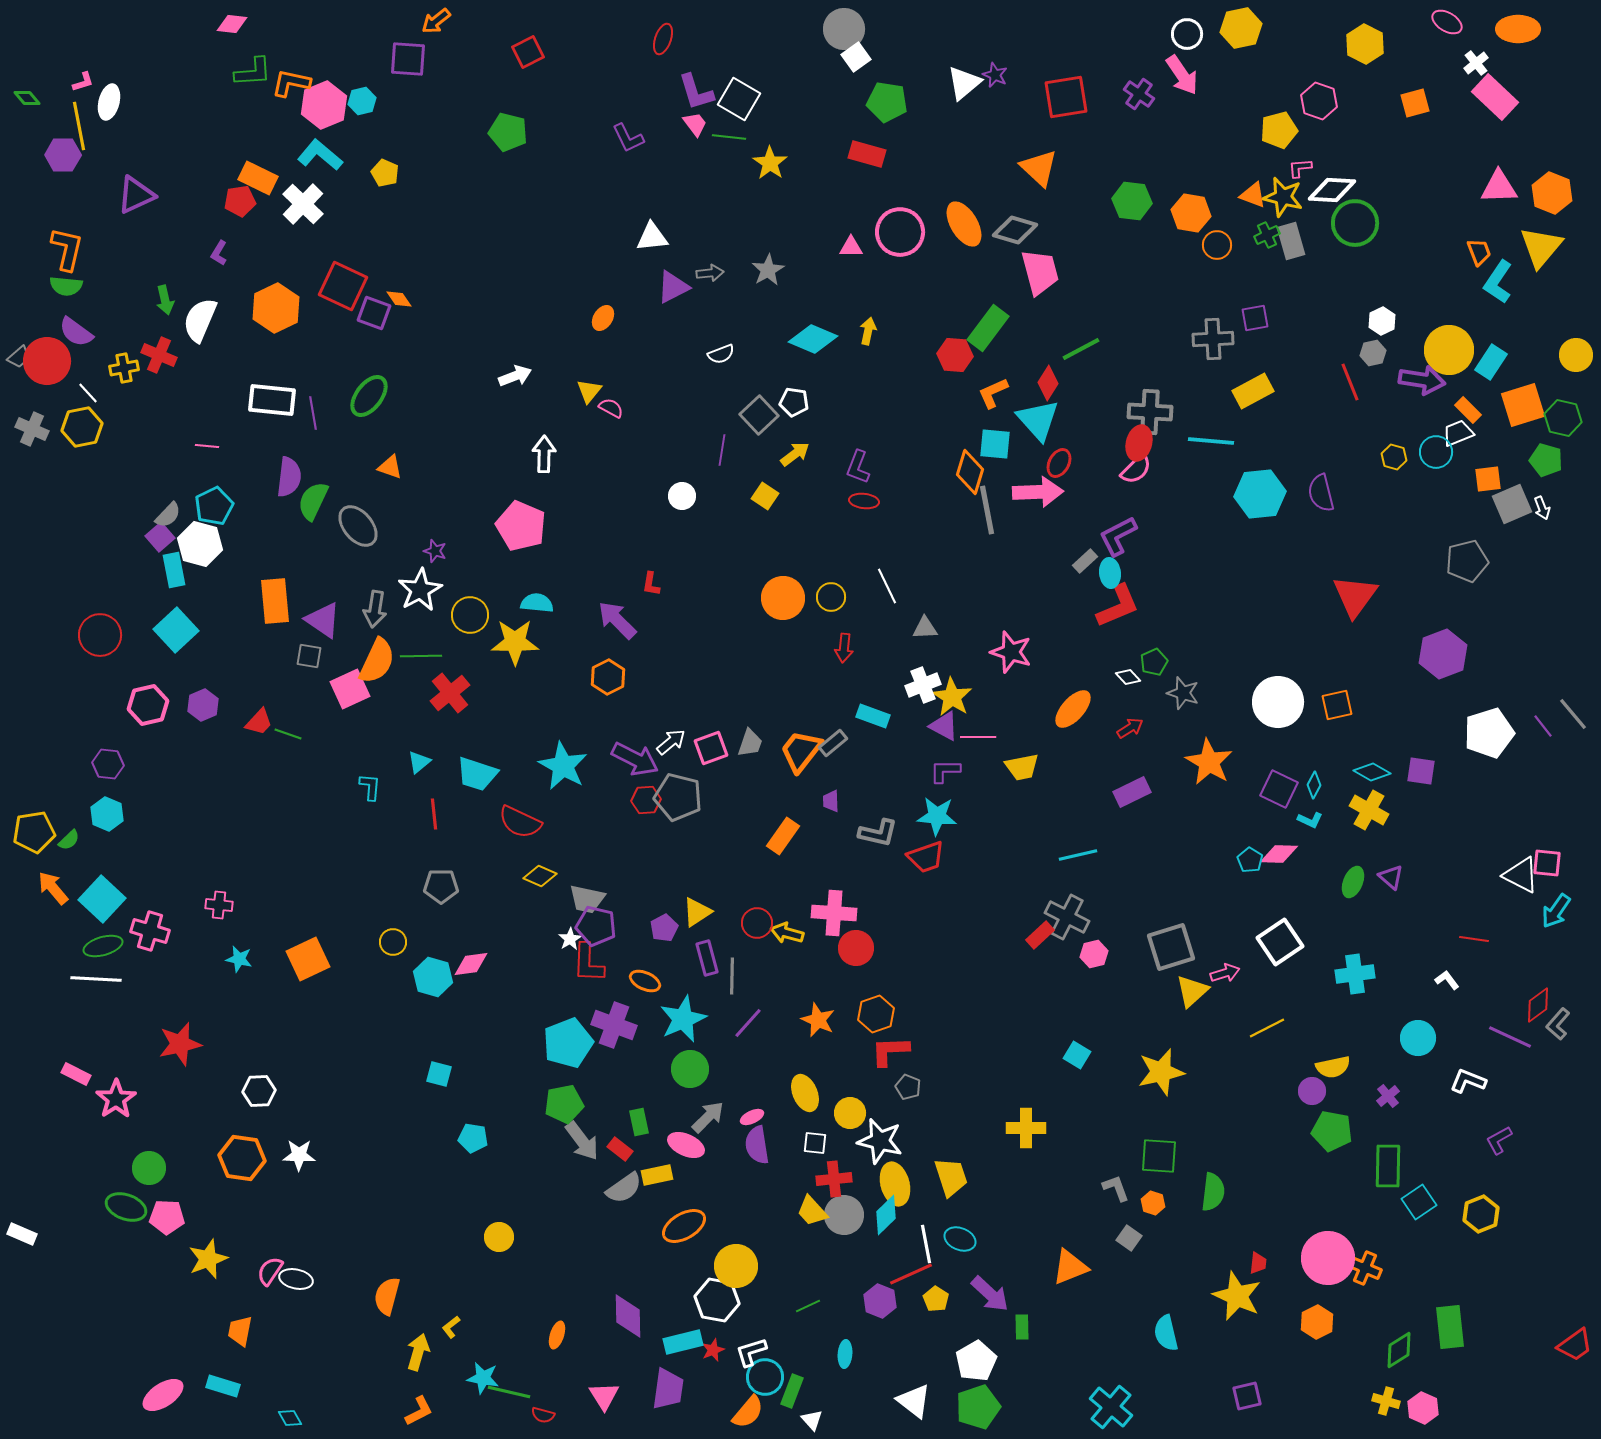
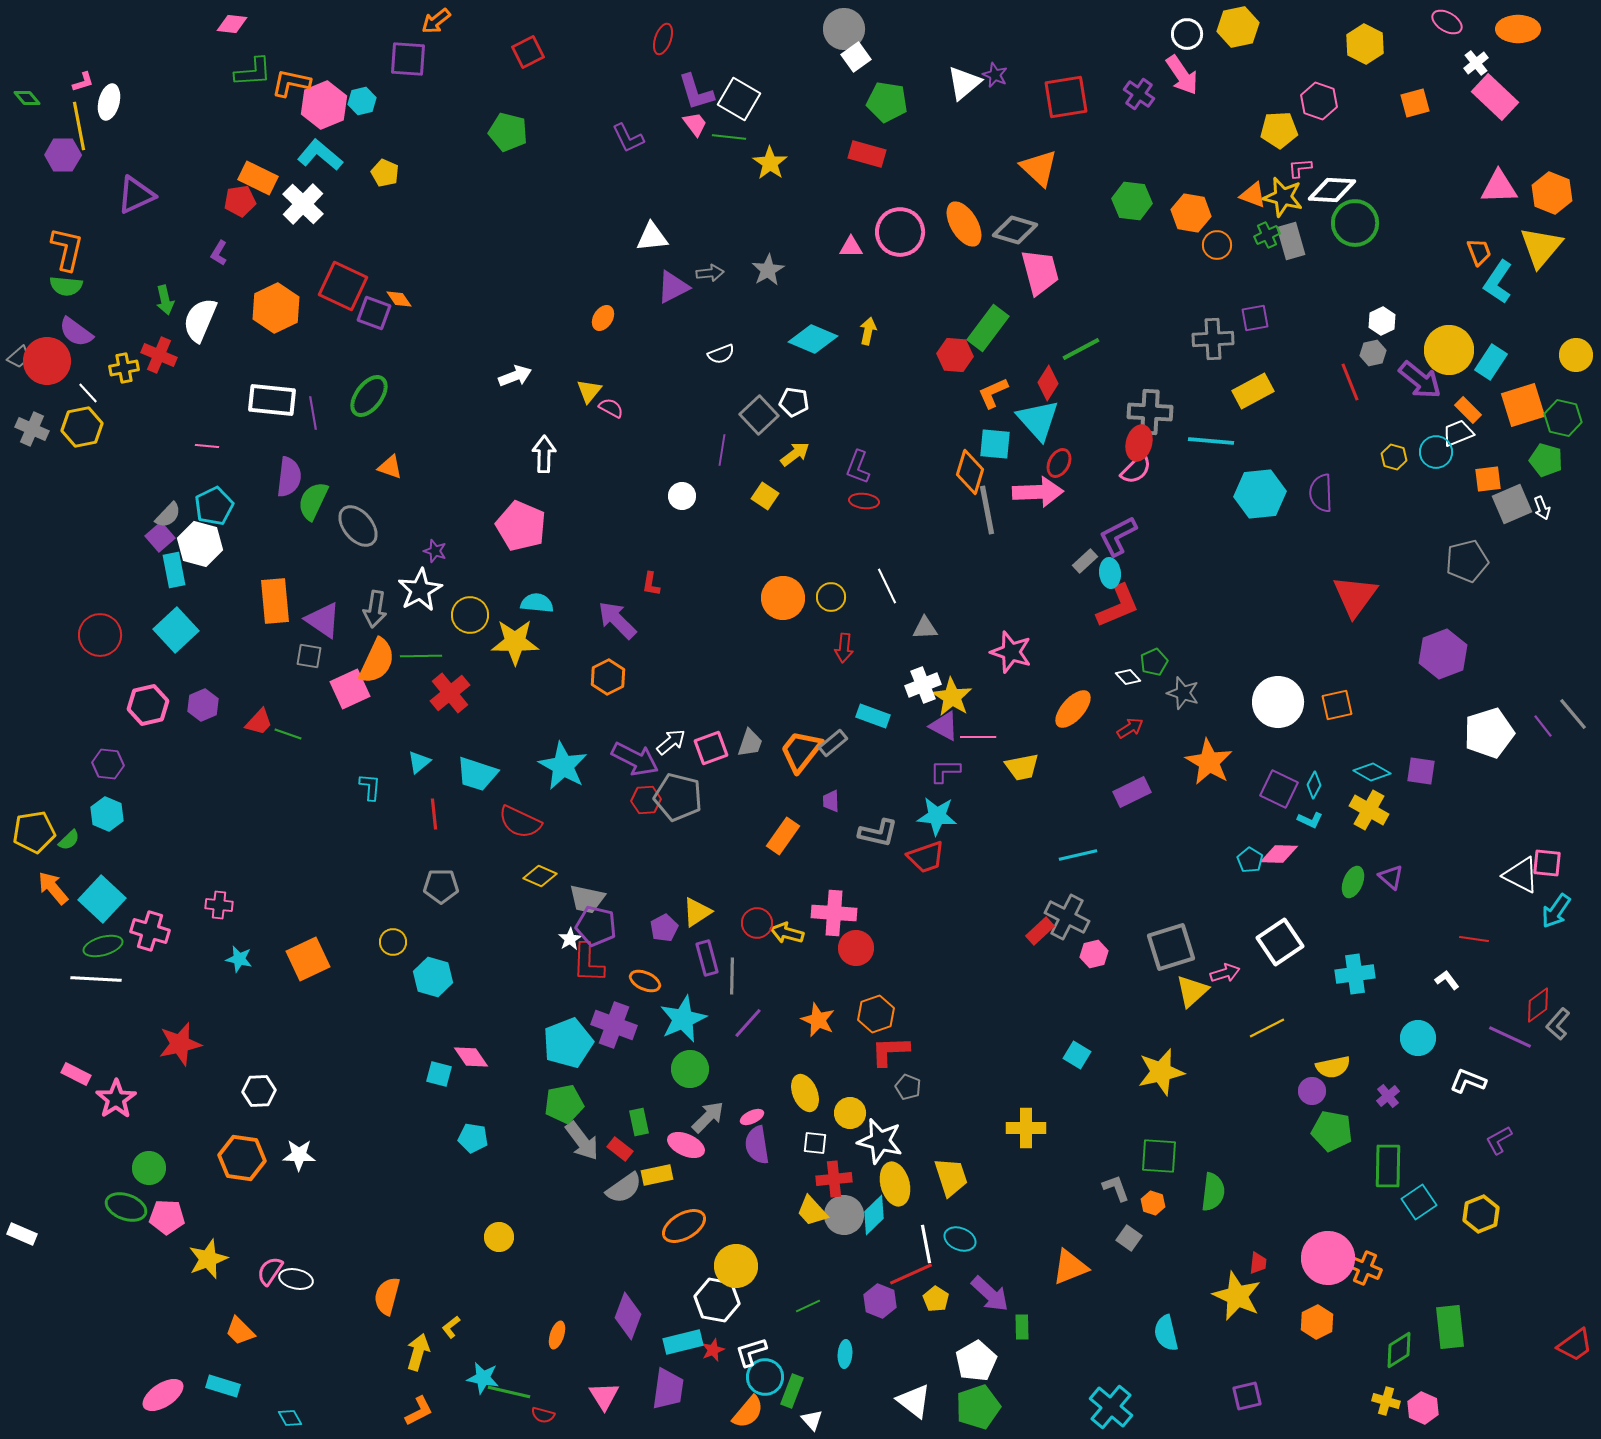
yellow hexagon at (1241, 28): moved 3 px left, 1 px up
yellow pentagon at (1279, 130): rotated 12 degrees clockwise
purple arrow at (1422, 380): moved 2 px left; rotated 30 degrees clockwise
purple semicircle at (1321, 493): rotated 12 degrees clockwise
red rectangle at (1040, 935): moved 4 px up
pink diamond at (471, 964): moved 93 px down; rotated 63 degrees clockwise
cyan diamond at (886, 1215): moved 12 px left
purple diamond at (628, 1316): rotated 21 degrees clockwise
orange trapezoid at (240, 1331): rotated 56 degrees counterclockwise
